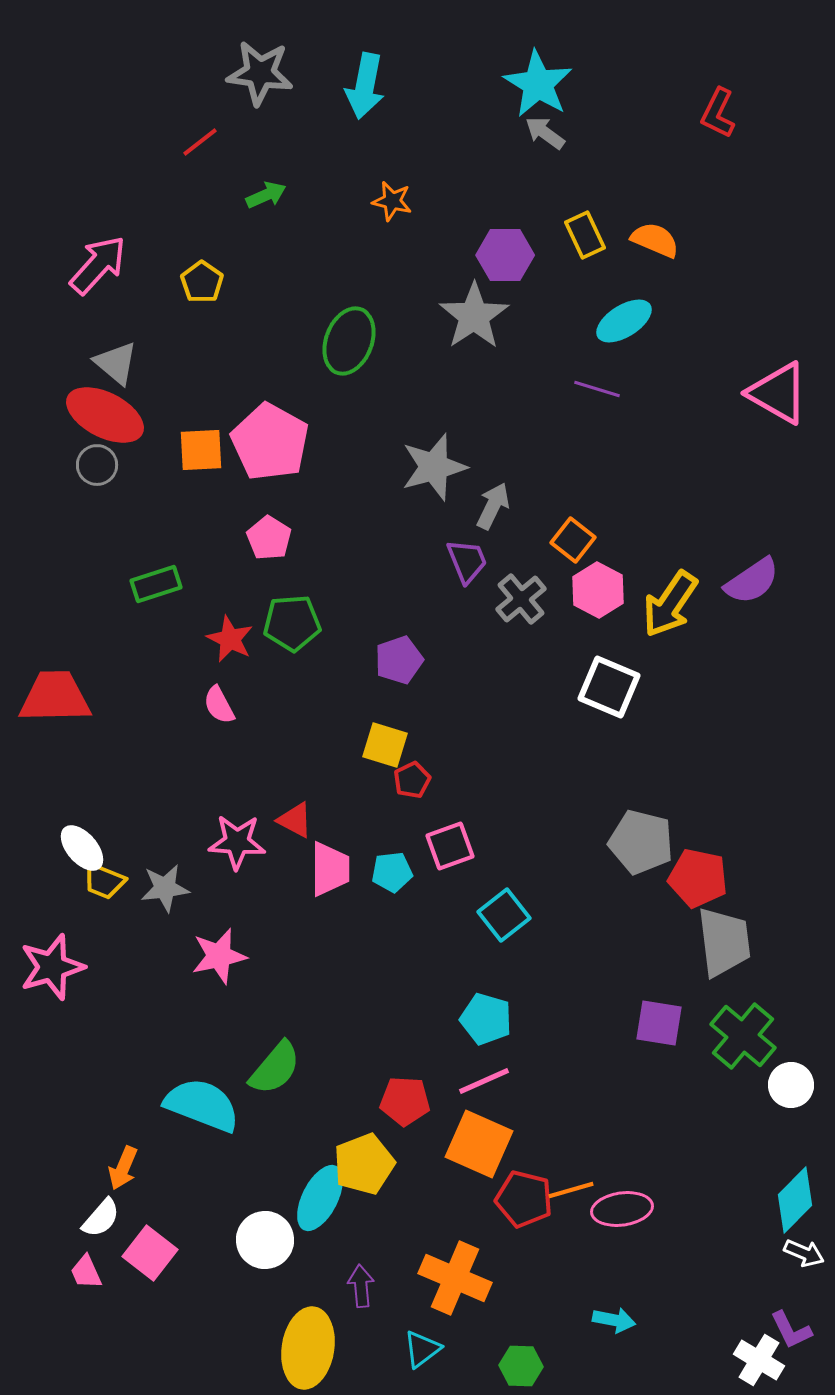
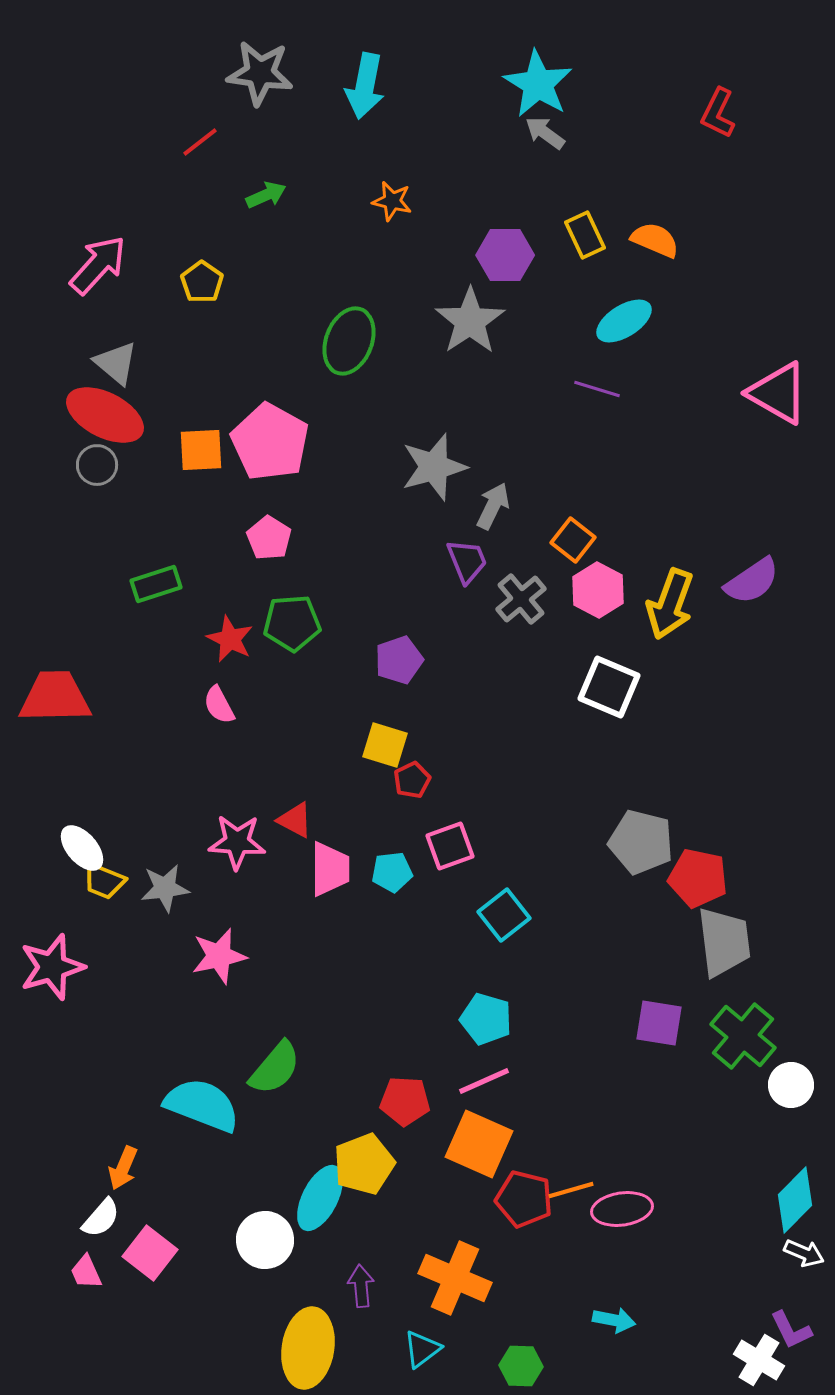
gray star at (474, 316): moved 4 px left, 5 px down
yellow arrow at (670, 604): rotated 14 degrees counterclockwise
